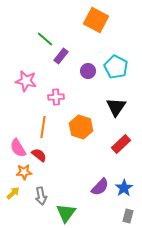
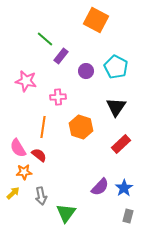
purple circle: moved 2 px left
pink cross: moved 2 px right
